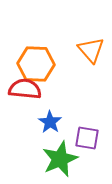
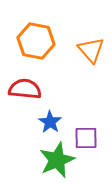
orange hexagon: moved 23 px up; rotated 9 degrees clockwise
purple square: moved 1 px left; rotated 10 degrees counterclockwise
green star: moved 3 px left, 1 px down
